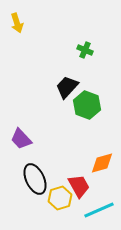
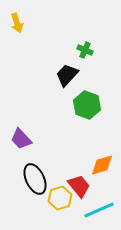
black trapezoid: moved 12 px up
orange diamond: moved 2 px down
red trapezoid: rotated 10 degrees counterclockwise
